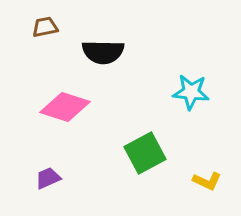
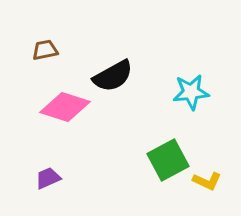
brown trapezoid: moved 23 px down
black semicircle: moved 10 px right, 24 px down; rotated 30 degrees counterclockwise
cyan star: rotated 12 degrees counterclockwise
green square: moved 23 px right, 7 px down
